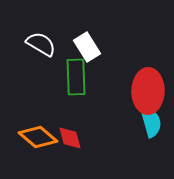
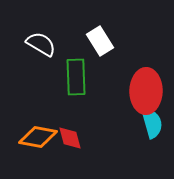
white rectangle: moved 13 px right, 6 px up
red ellipse: moved 2 px left
cyan semicircle: moved 1 px right, 1 px down
orange diamond: rotated 30 degrees counterclockwise
